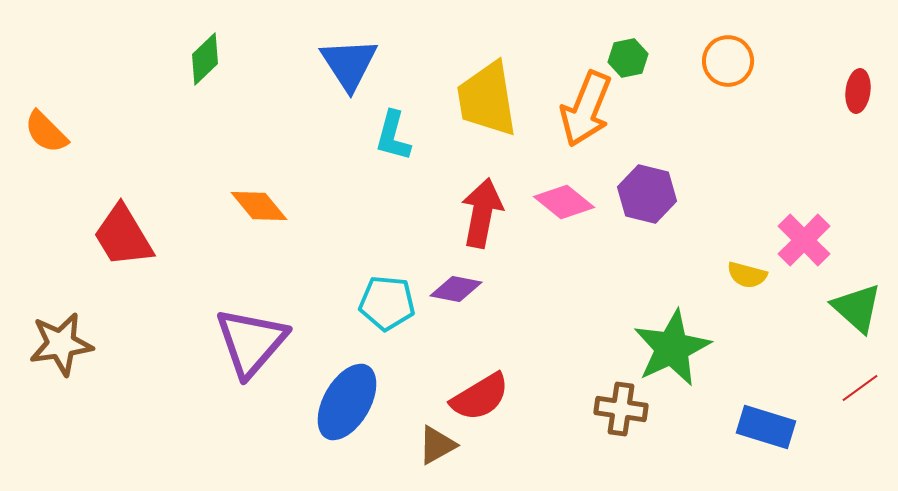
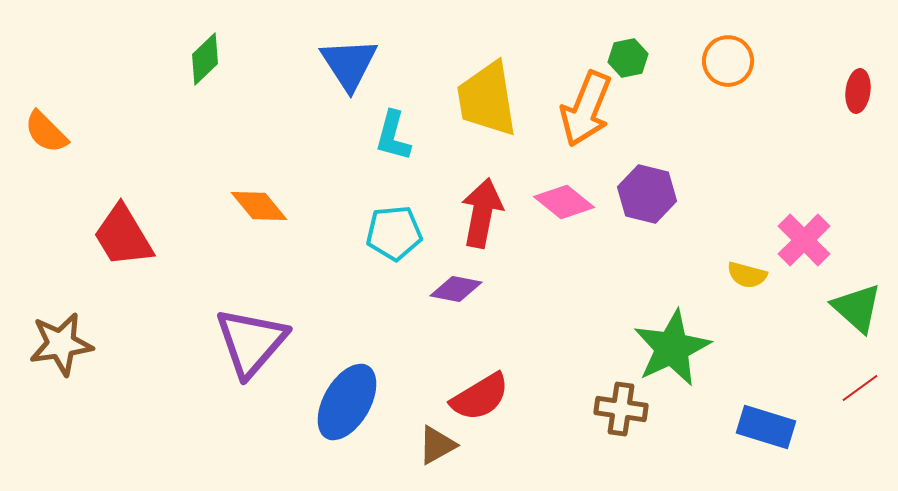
cyan pentagon: moved 7 px right, 70 px up; rotated 10 degrees counterclockwise
